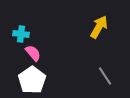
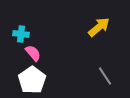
yellow arrow: rotated 20 degrees clockwise
